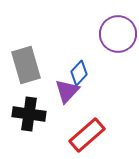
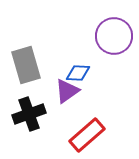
purple circle: moved 4 px left, 2 px down
blue diamond: moved 1 px left; rotated 50 degrees clockwise
purple triangle: rotated 12 degrees clockwise
black cross: rotated 28 degrees counterclockwise
